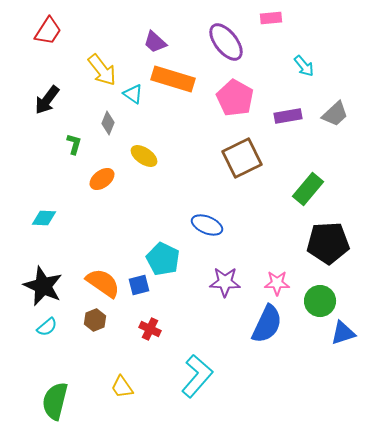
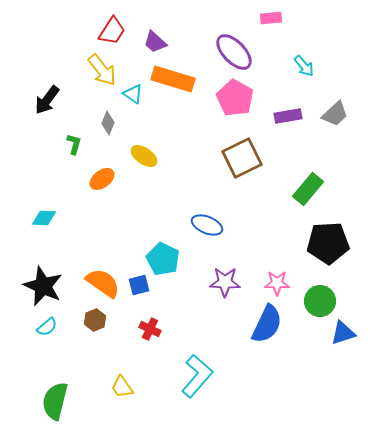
red trapezoid: moved 64 px right
purple ellipse: moved 8 px right, 10 px down; rotated 6 degrees counterclockwise
